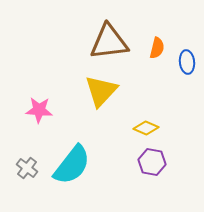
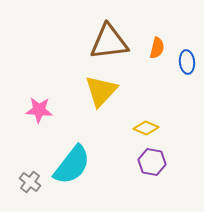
gray cross: moved 3 px right, 14 px down
